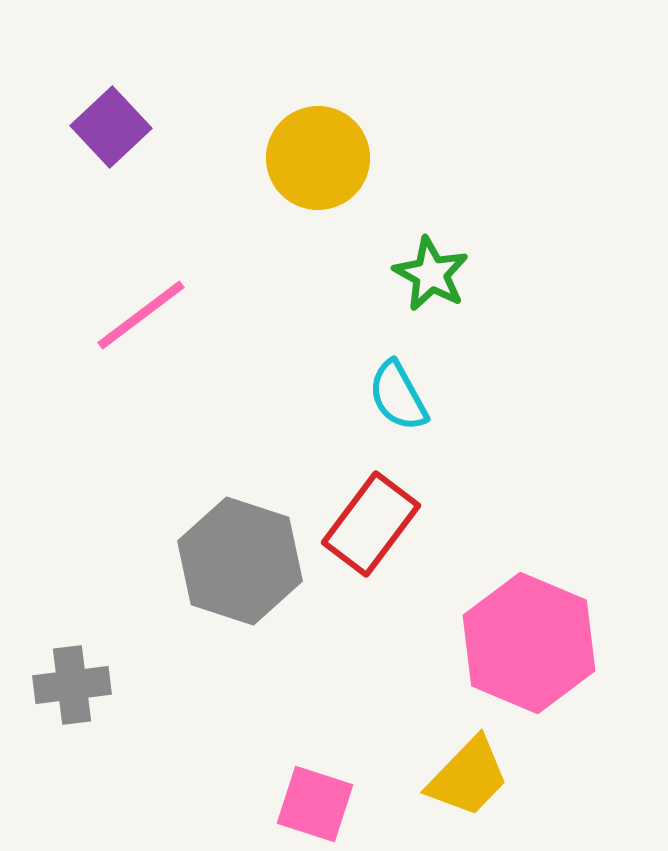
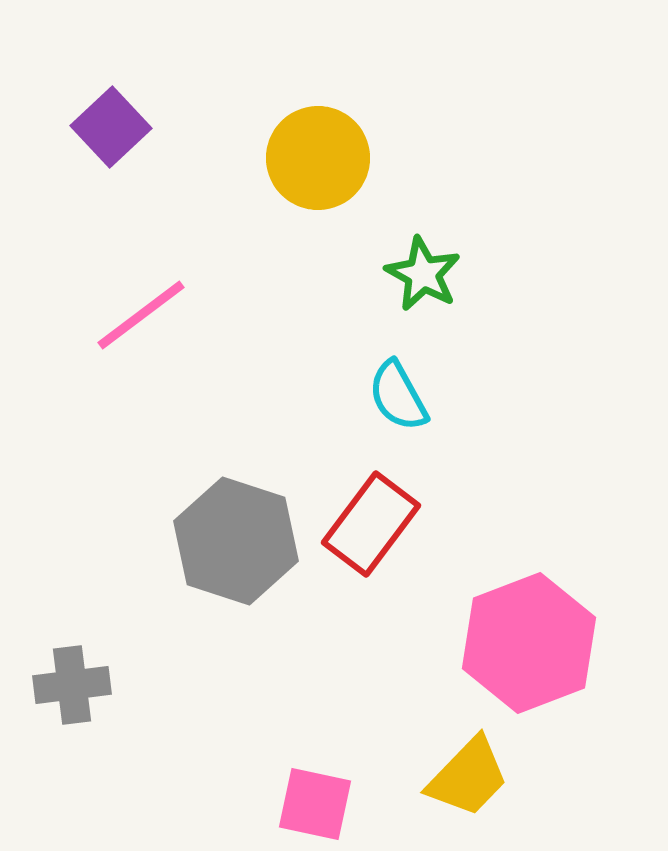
green star: moved 8 px left
gray hexagon: moved 4 px left, 20 px up
pink hexagon: rotated 16 degrees clockwise
pink square: rotated 6 degrees counterclockwise
